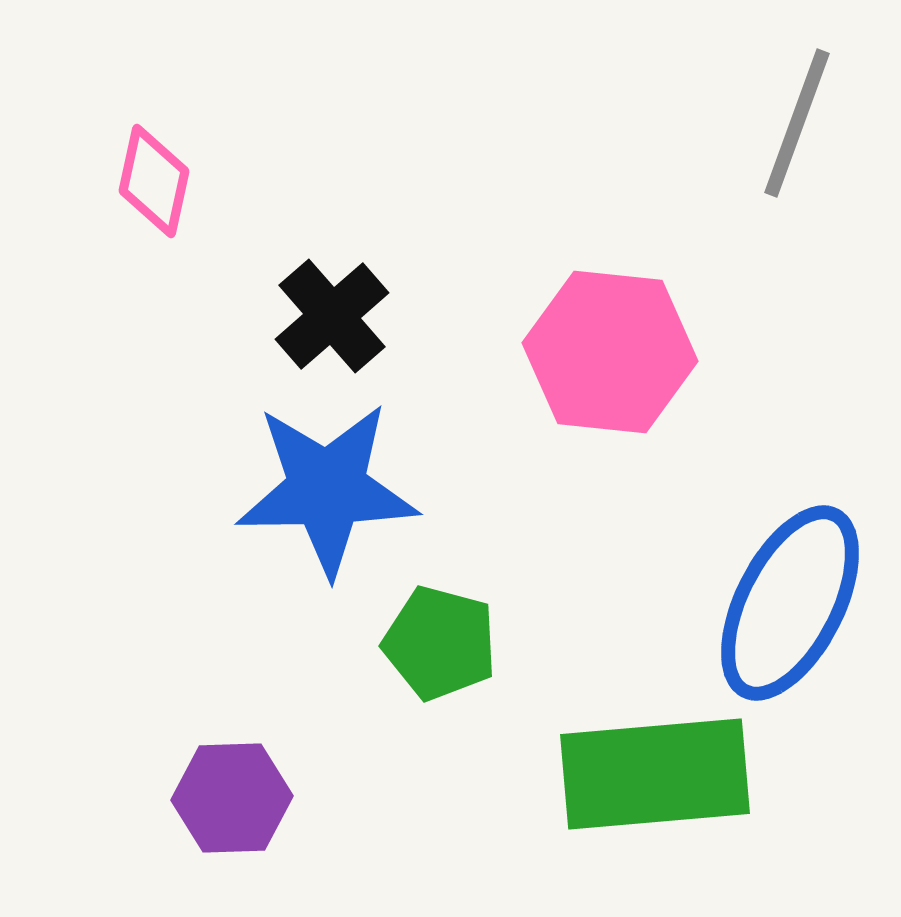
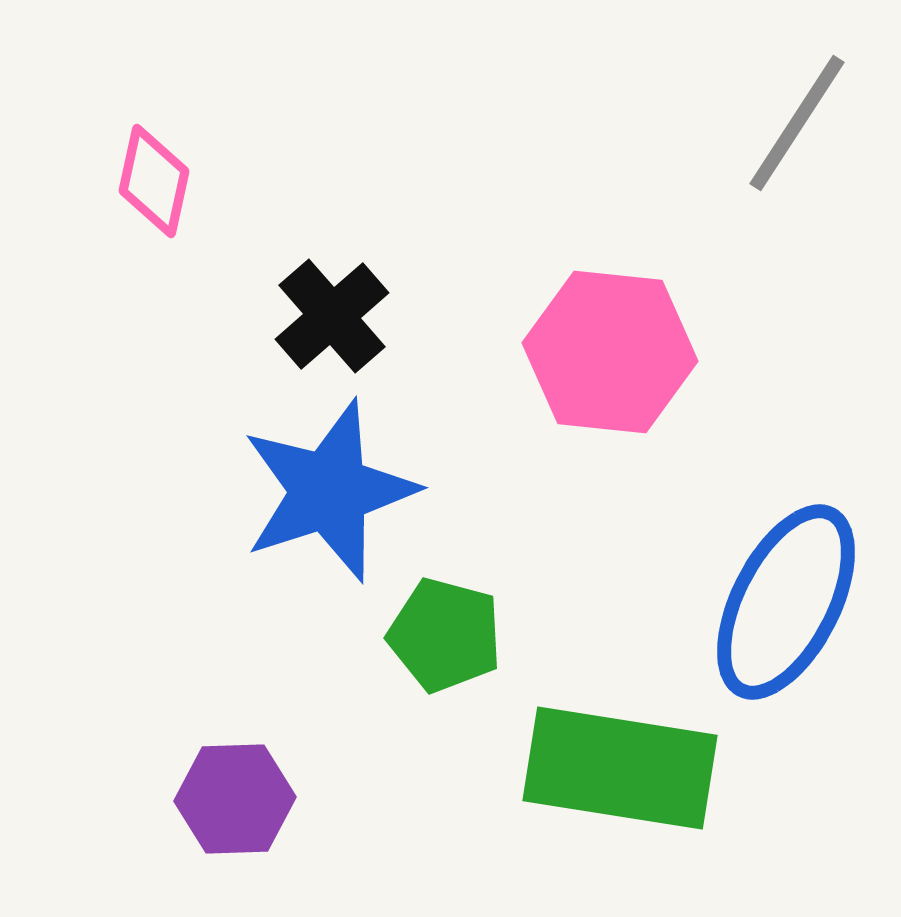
gray line: rotated 13 degrees clockwise
blue star: moved 2 px right, 2 px down; rotated 17 degrees counterclockwise
blue ellipse: moved 4 px left, 1 px up
green pentagon: moved 5 px right, 8 px up
green rectangle: moved 35 px left, 6 px up; rotated 14 degrees clockwise
purple hexagon: moved 3 px right, 1 px down
